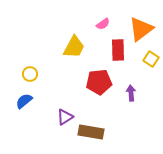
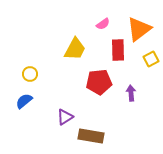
orange triangle: moved 2 px left
yellow trapezoid: moved 1 px right, 2 px down
yellow square: rotated 28 degrees clockwise
brown rectangle: moved 4 px down
